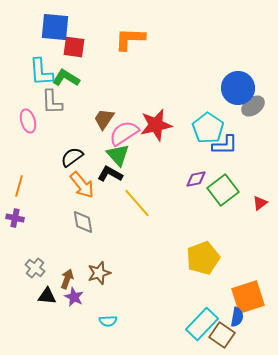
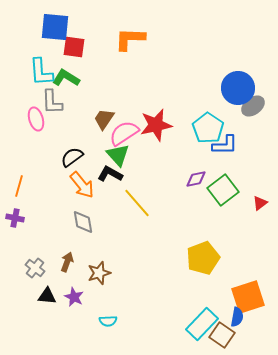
pink ellipse: moved 8 px right, 2 px up
brown arrow: moved 17 px up
